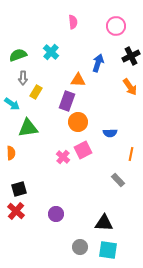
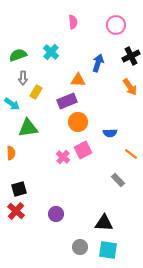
pink circle: moved 1 px up
purple rectangle: rotated 48 degrees clockwise
orange line: rotated 64 degrees counterclockwise
